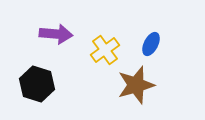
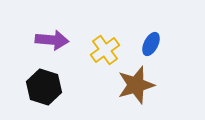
purple arrow: moved 4 px left, 6 px down
black hexagon: moved 7 px right, 3 px down
